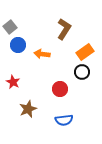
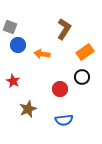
gray square: rotated 32 degrees counterclockwise
black circle: moved 5 px down
red star: moved 1 px up
